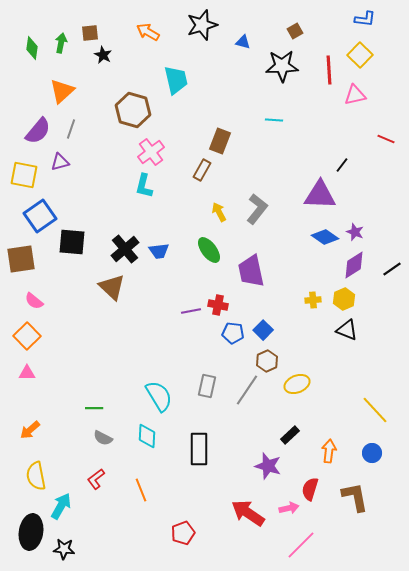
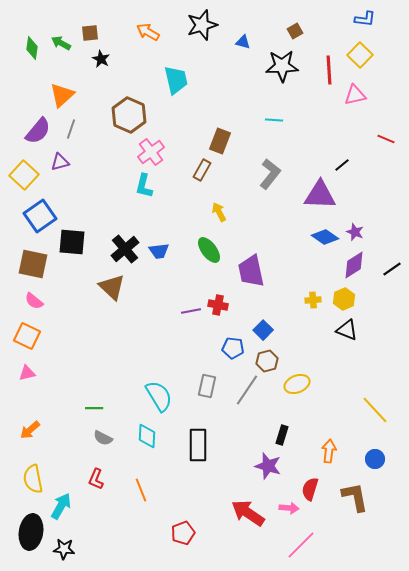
green arrow at (61, 43): rotated 72 degrees counterclockwise
black star at (103, 55): moved 2 px left, 4 px down
orange triangle at (62, 91): moved 4 px down
brown hexagon at (133, 110): moved 4 px left, 5 px down; rotated 8 degrees clockwise
black line at (342, 165): rotated 14 degrees clockwise
yellow square at (24, 175): rotated 32 degrees clockwise
gray L-shape at (257, 209): moved 13 px right, 35 px up
brown square at (21, 259): moved 12 px right, 5 px down; rotated 20 degrees clockwise
blue pentagon at (233, 333): moved 15 px down
orange square at (27, 336): rotated 20 degrees counterclockwise
brown hexagon at (267, 361): rotated 10 degrees clockwise
pink triangle at (27, 373): rotated 12 degrees counterclockwise
black rectangle at (290, 435): moved 8 px left; rotated 30 degrees counterclockwise
black rectangle at (199, 449): moved 1 px left, 4 px up
blue circle at (372, 453): moved 3 px right, 6 px down
yellow semicircle at (36, 476): moved 3 px left, 3 px down
red L-shape at (96, 479): rotated 30 degrees counterclockwise
pink arrow at (289, 508): rotated 18 degrees clockwise
